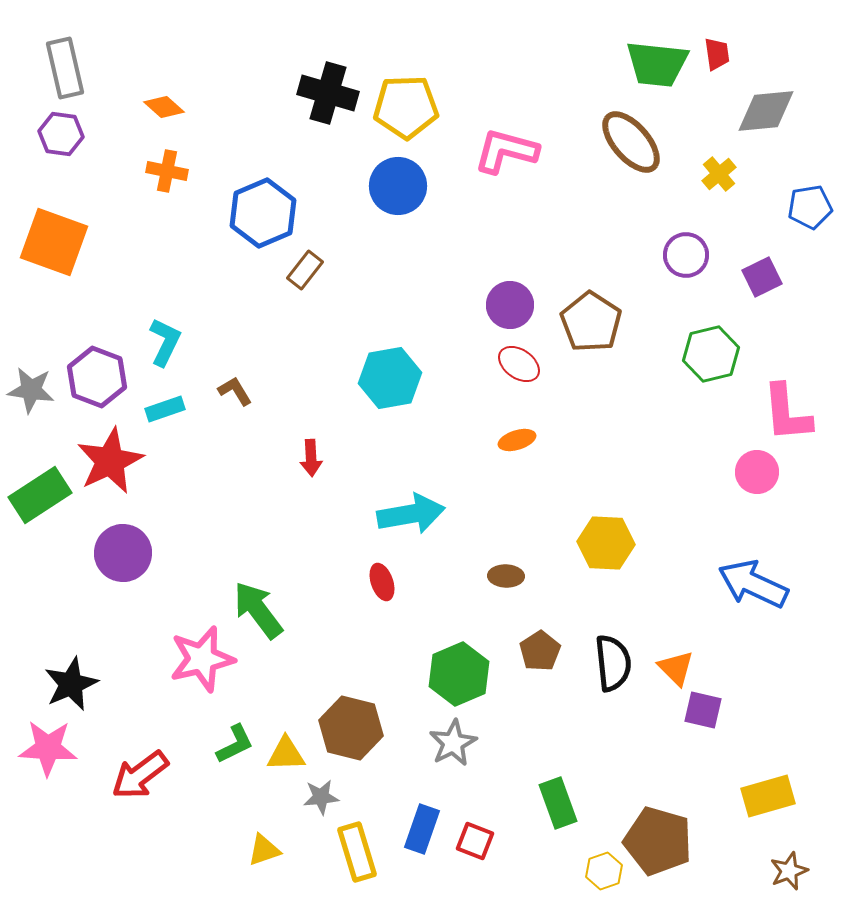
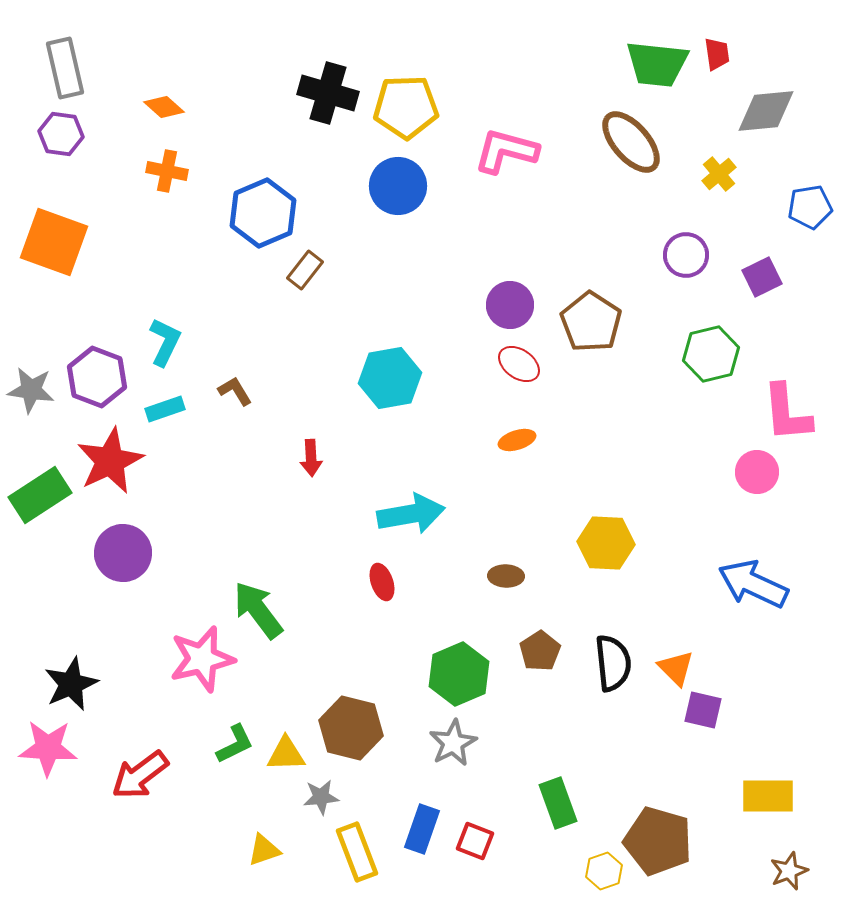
yellow rectangle at (768, 796): rotated 16 degrees clockwise
yellow rectangle at (357, 852): rotated 4 degrees counterclockwise
